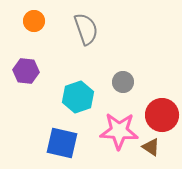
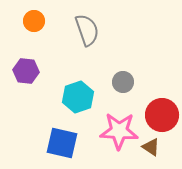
gray semicircle: moved 1 px right, 1 px down
